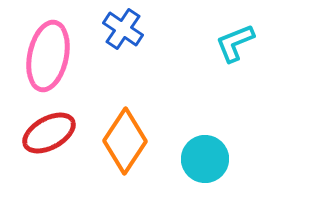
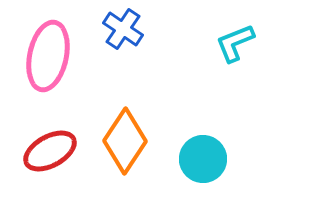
red ellipse: moved 1 px right, 18 px down
cyan circle: moved 2 px left
